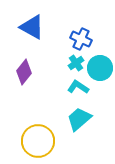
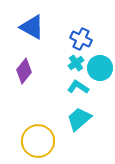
purple diamond: moved 1 px up
